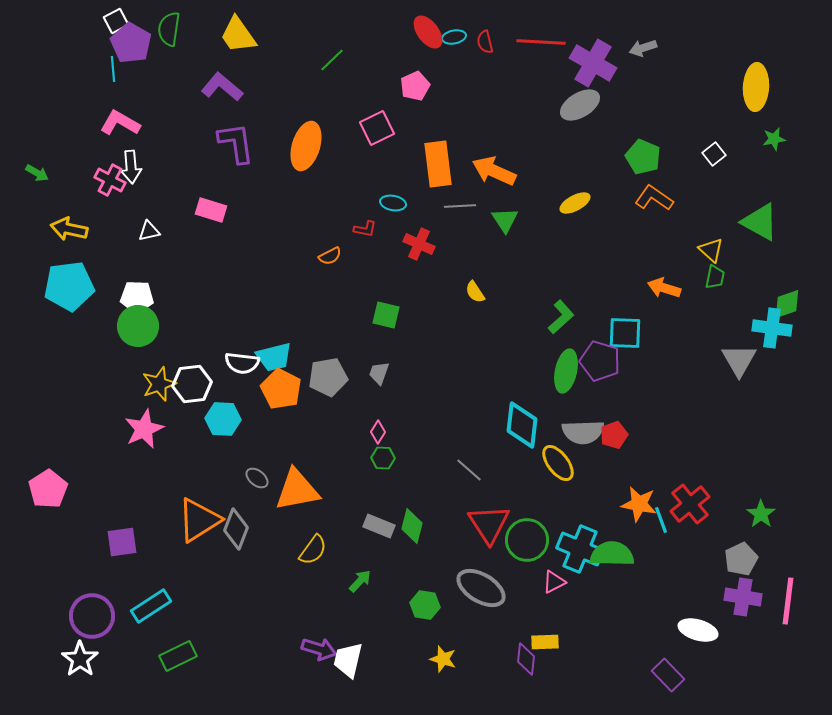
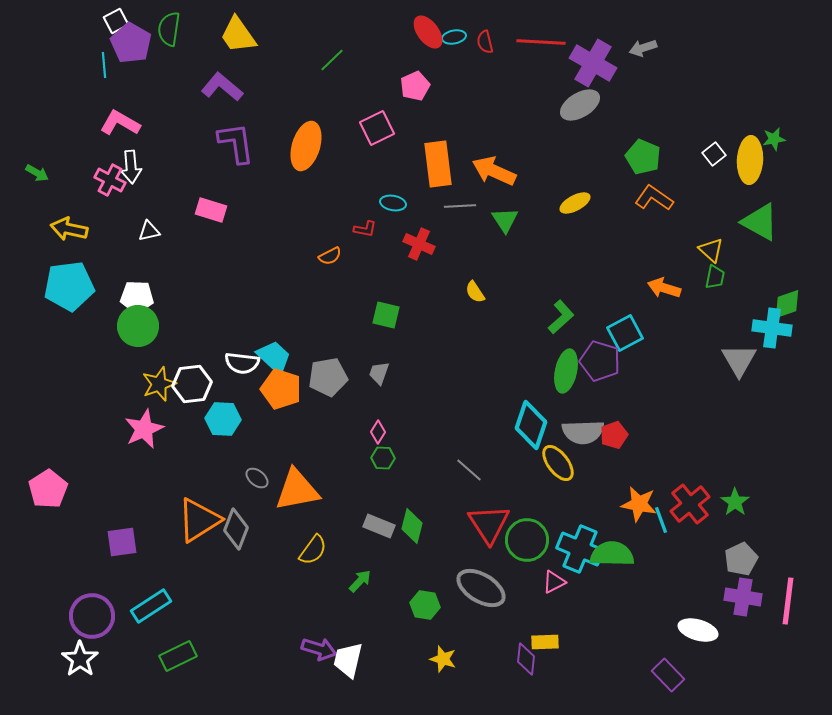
cyan line at (113, 69): moved 9 px left, 4 px up
yellow ellipse at (756, 87): moved 6 px left, 73 px down
cyan square at (625, 333): rotated 30 degrees counterclockwise
cyan trapezoid at (274, 357): rotated 123 degrees counterclockwise
orange pentagon at (281, 389): rotated 9 degrees counterclockwise
cyan diamond at (522, 425): moved 9 px right; rotated 12 degrees clockwise
green star at (761, 514): moved 26 px left, 12 px up
